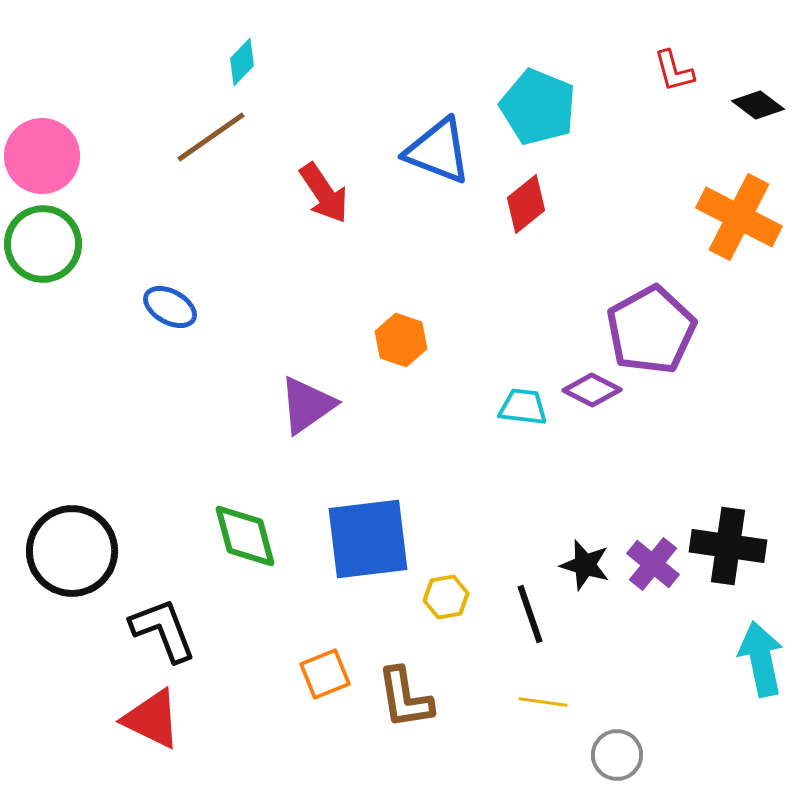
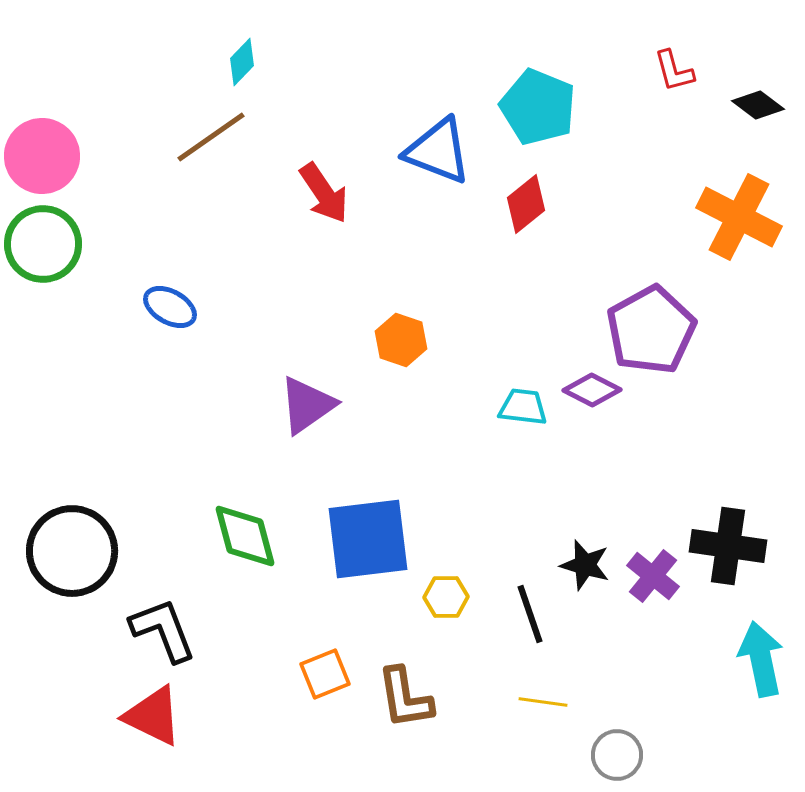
purple cross: moved 12 px down
yellow hexagon: rotated 9 degrees clockwise
red triangle: moved 1 px right, 3 px up
